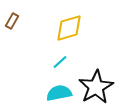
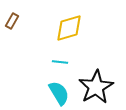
cyan line: rotated 49 degrees clockwise
cyan semicircle: rotated 70 degrees clockwise
